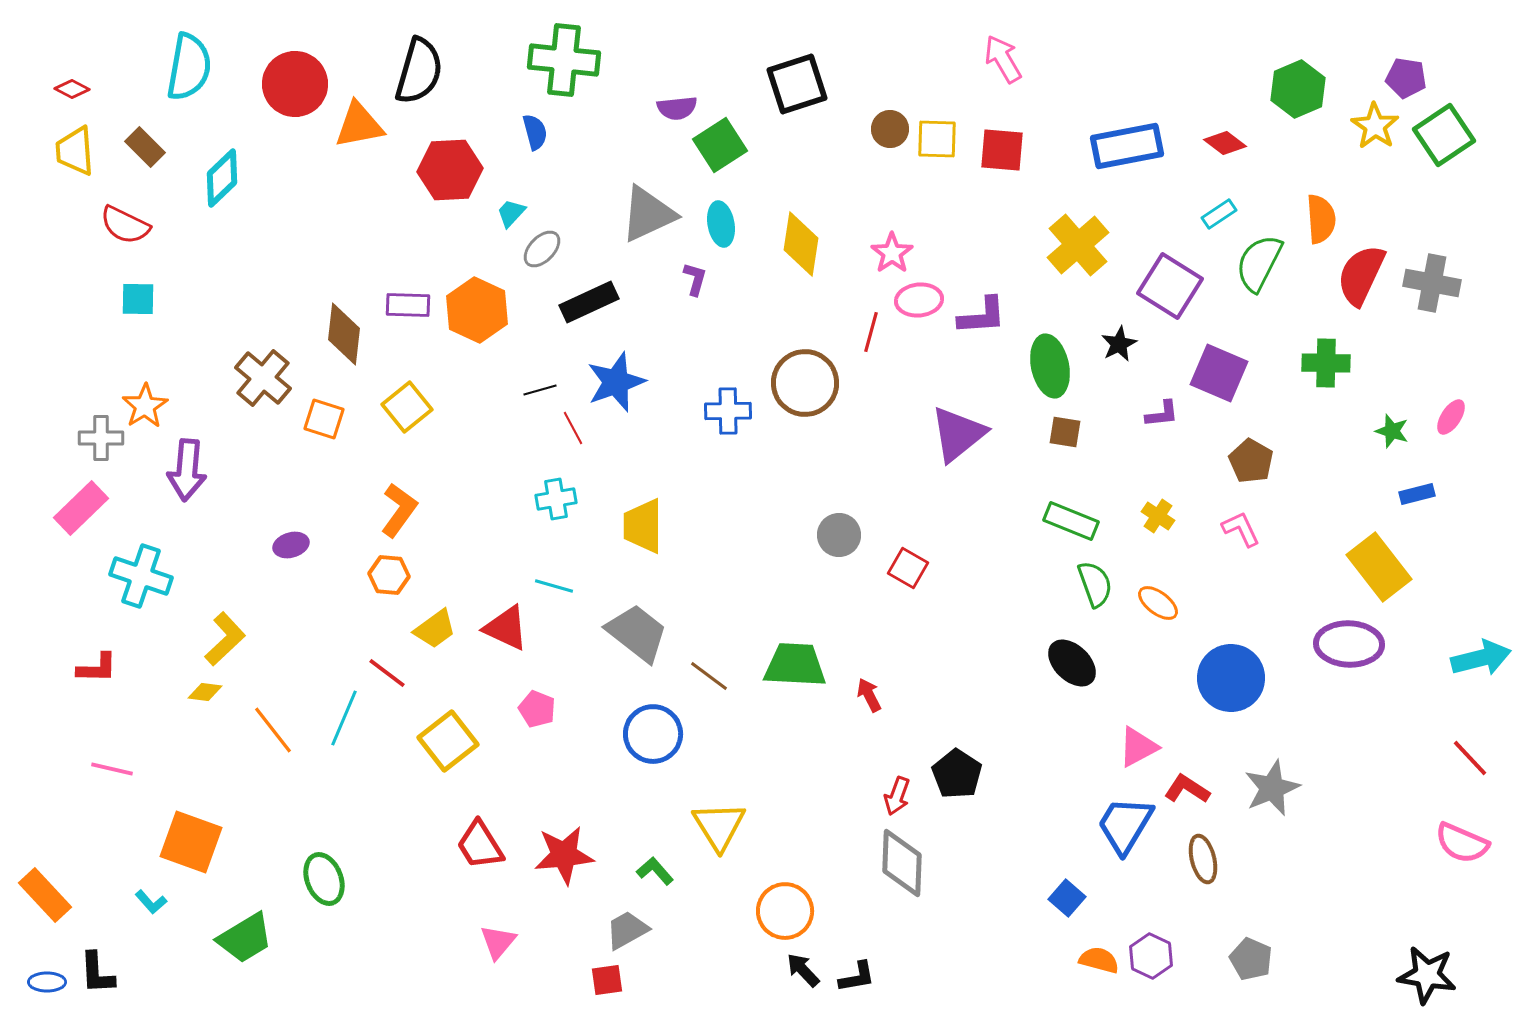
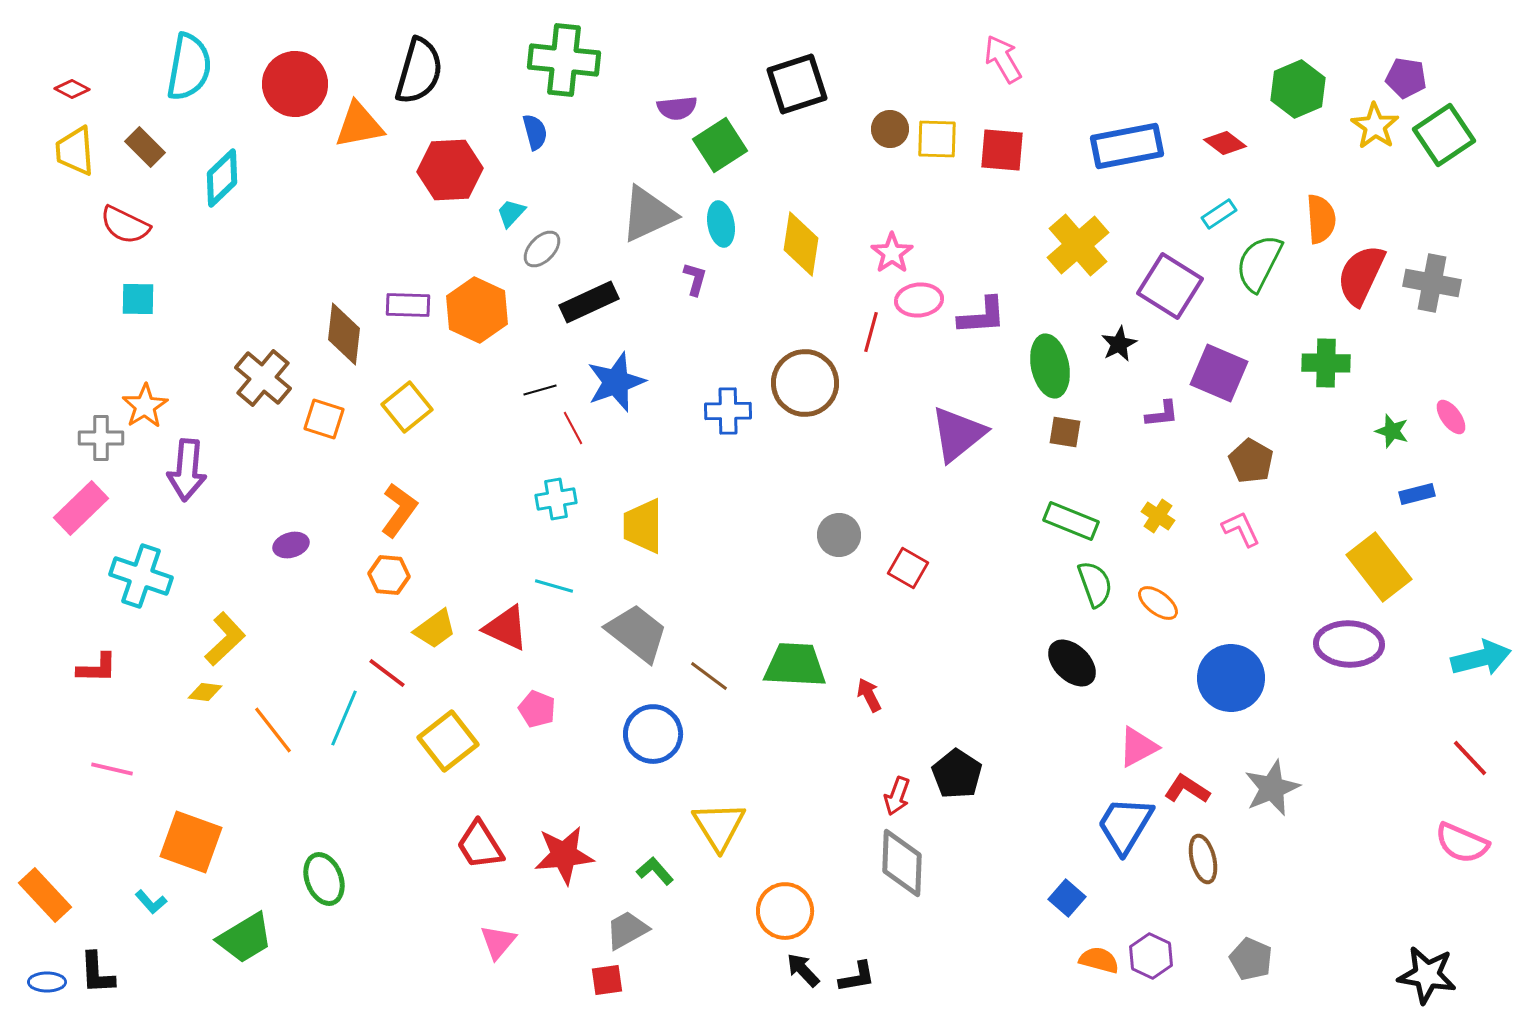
pink ellipse at (1451, 417): rotated 69 degrees counterclockwise
